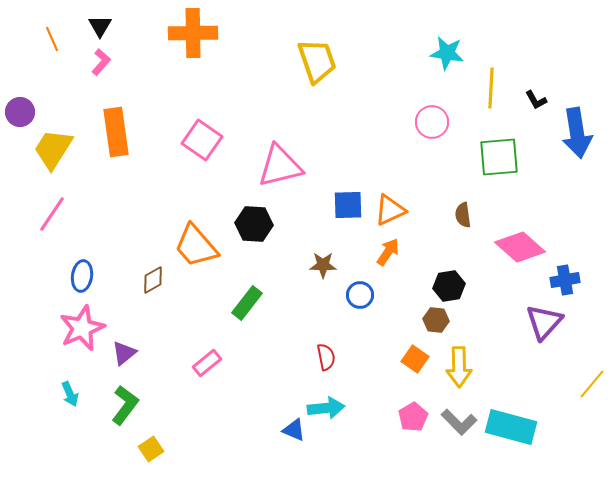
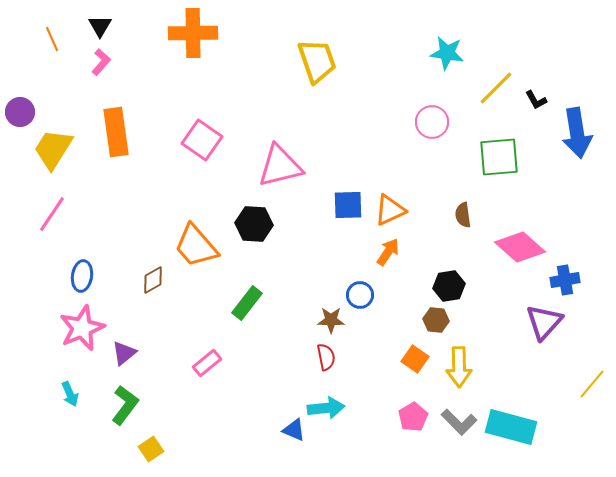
yellow line at (491, 88): moved 5 px right; rotated 42 degrees clockwise
brown star at (323, 265): moved 8 px right, 55 px down
